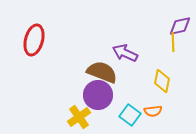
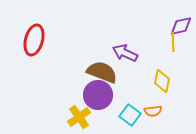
purple diamond: moved 1 px right
